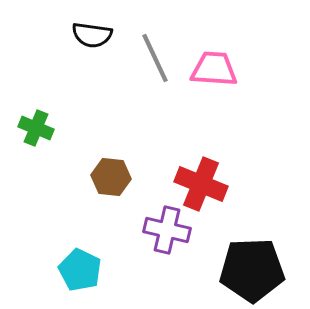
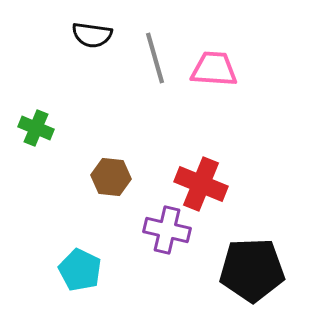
gray line: rotated 9 degrees clockwise
